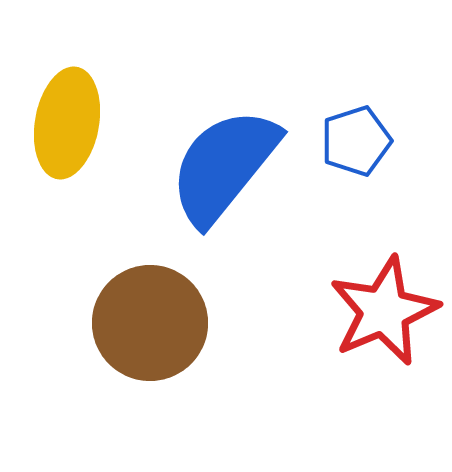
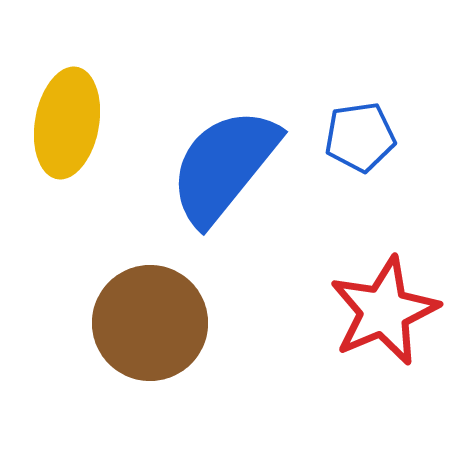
blue pentagon: moved 4 px right, 4 px up; rotated 10 degrees clockwise
